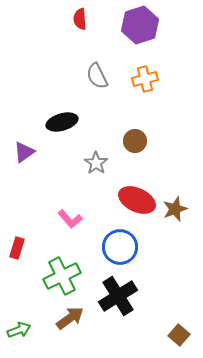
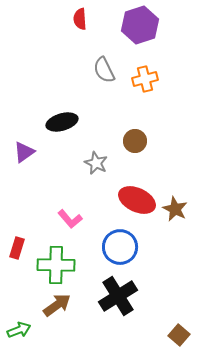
gray semicircle: moved 7 px right, 6 px up
gray star: rotated 10 degrees counterclockwise
brown star: rotated 25 degrees counterclockwise
green cross: moved 6 px left, 11 px up; rotated 27 degrees clockwise
brown arrow: moved 13 px left, 13 px up
